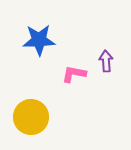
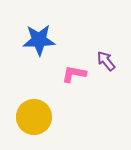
purple arrow: rotated 35 degrees counterclockwise
yellow circle: moved 3 px right
